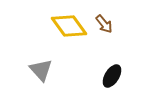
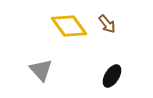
brown arrow: moved 3 px right
